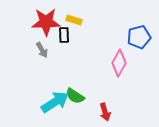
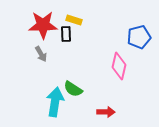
red star: moved 3 px left, 3 px down
black rectangle: moved 2 px right, 1 px up
gray arrow: moved 1 px left, 4 px down
pink diamond: moved 3 px down; rotated 16 degrees counterclockwise
green semicircle: moved 2 px left, 7 px up
cyan arrow: rotated 48 degrees counterclockwise
red arrow: moved 1 px right; rotated 72 degrees counterclockwise
